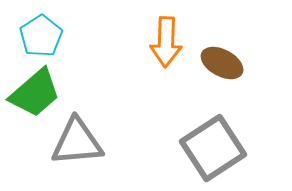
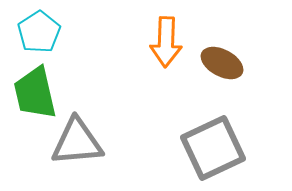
cyan pentagon: moved 2 px left, 4 px up
green trapezoid: rotated 118 degrees clockwise
gray square: rotated 8 degrees clockwise
